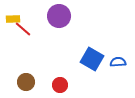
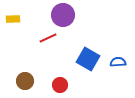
purple circle: moved 4 px right, 1 px up
red line: moved 25 px right, 9 px down; rotated 66 degrees counterclockwise
blue square: moved 4 px left
brown circle: moved 1 px left, 1 px up
